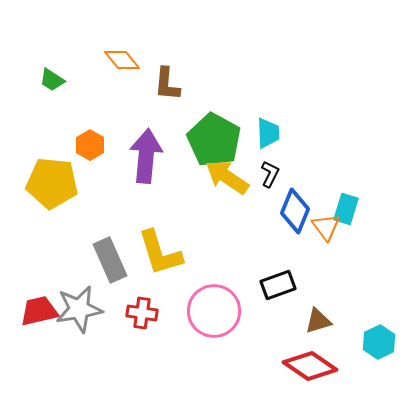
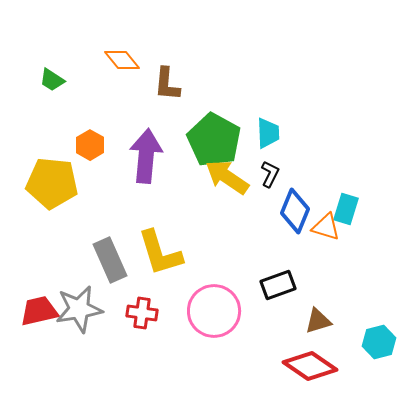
orange triangle: rotated 36 degrees counterclockwise
cyan hexagon: rotated 12 degrees clockwise
